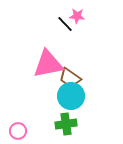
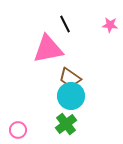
pink star: moved 33 px right, 9 px down
black line: rotated 18 degrees clockwise
pink triangle: moved 15 px up
green cross: rotated 30 degrees counterclockwise
pink circle: moved 1 px up
